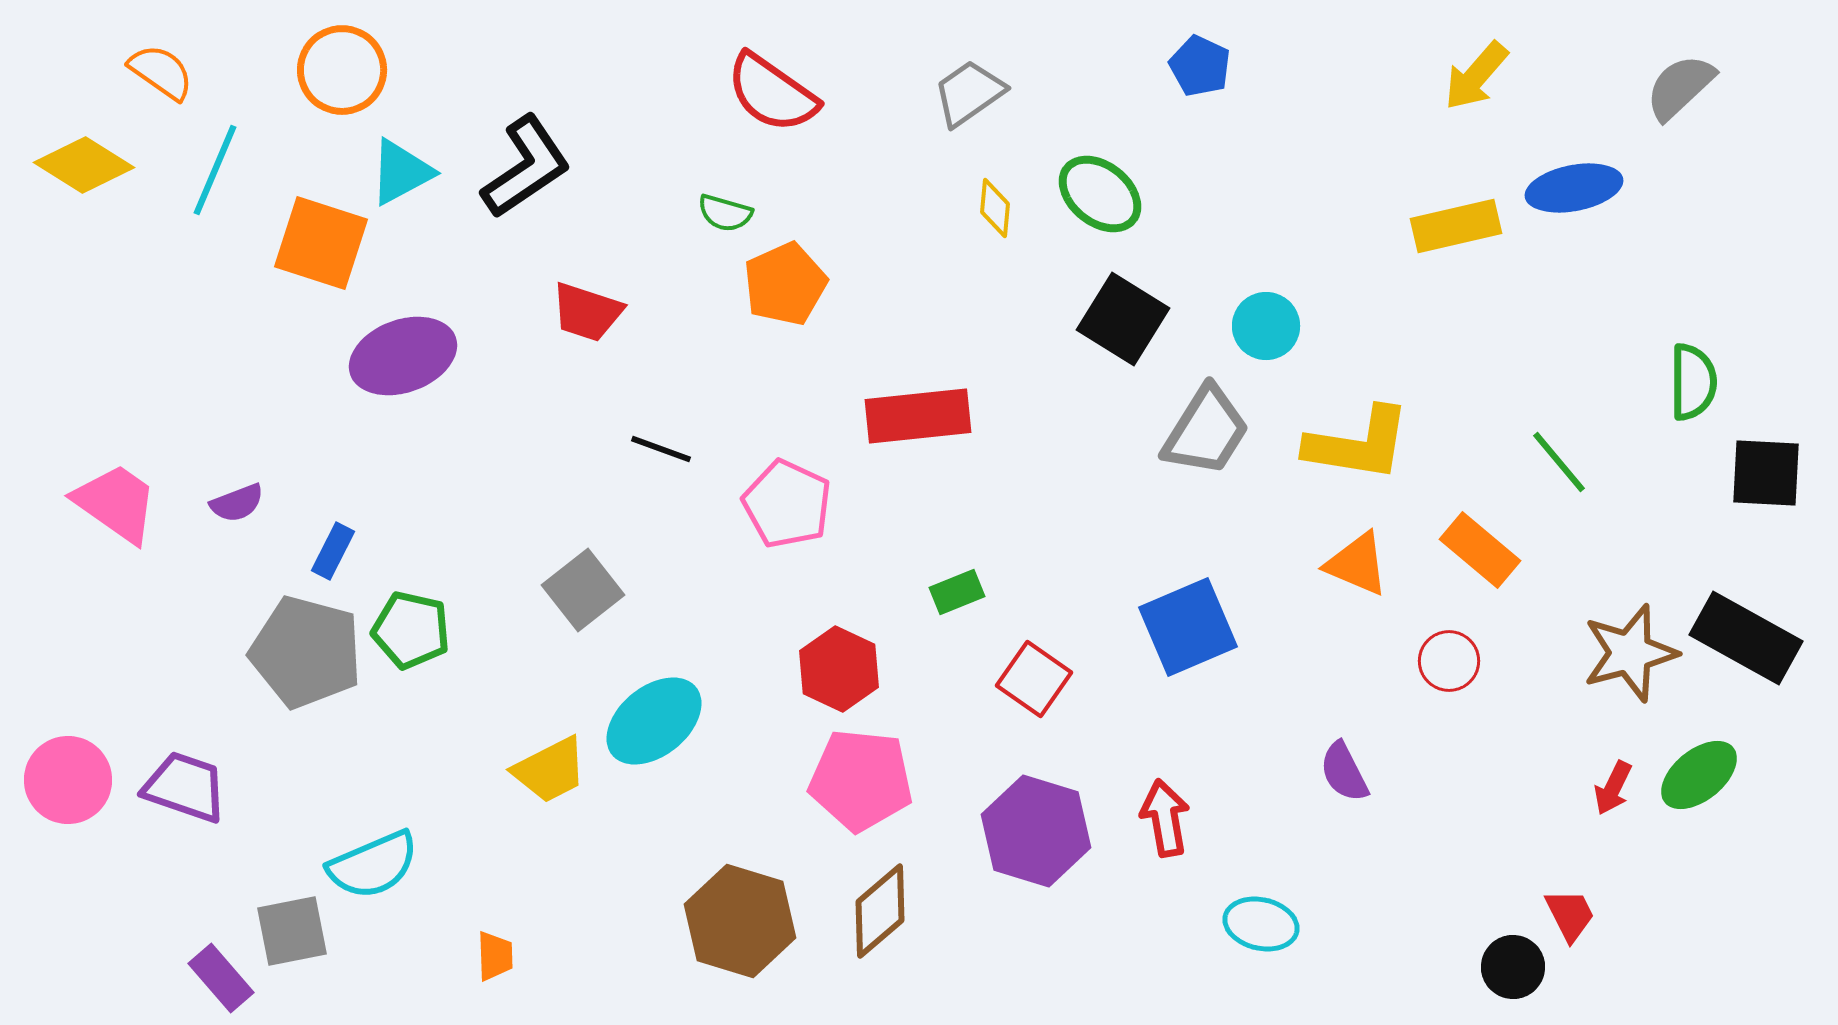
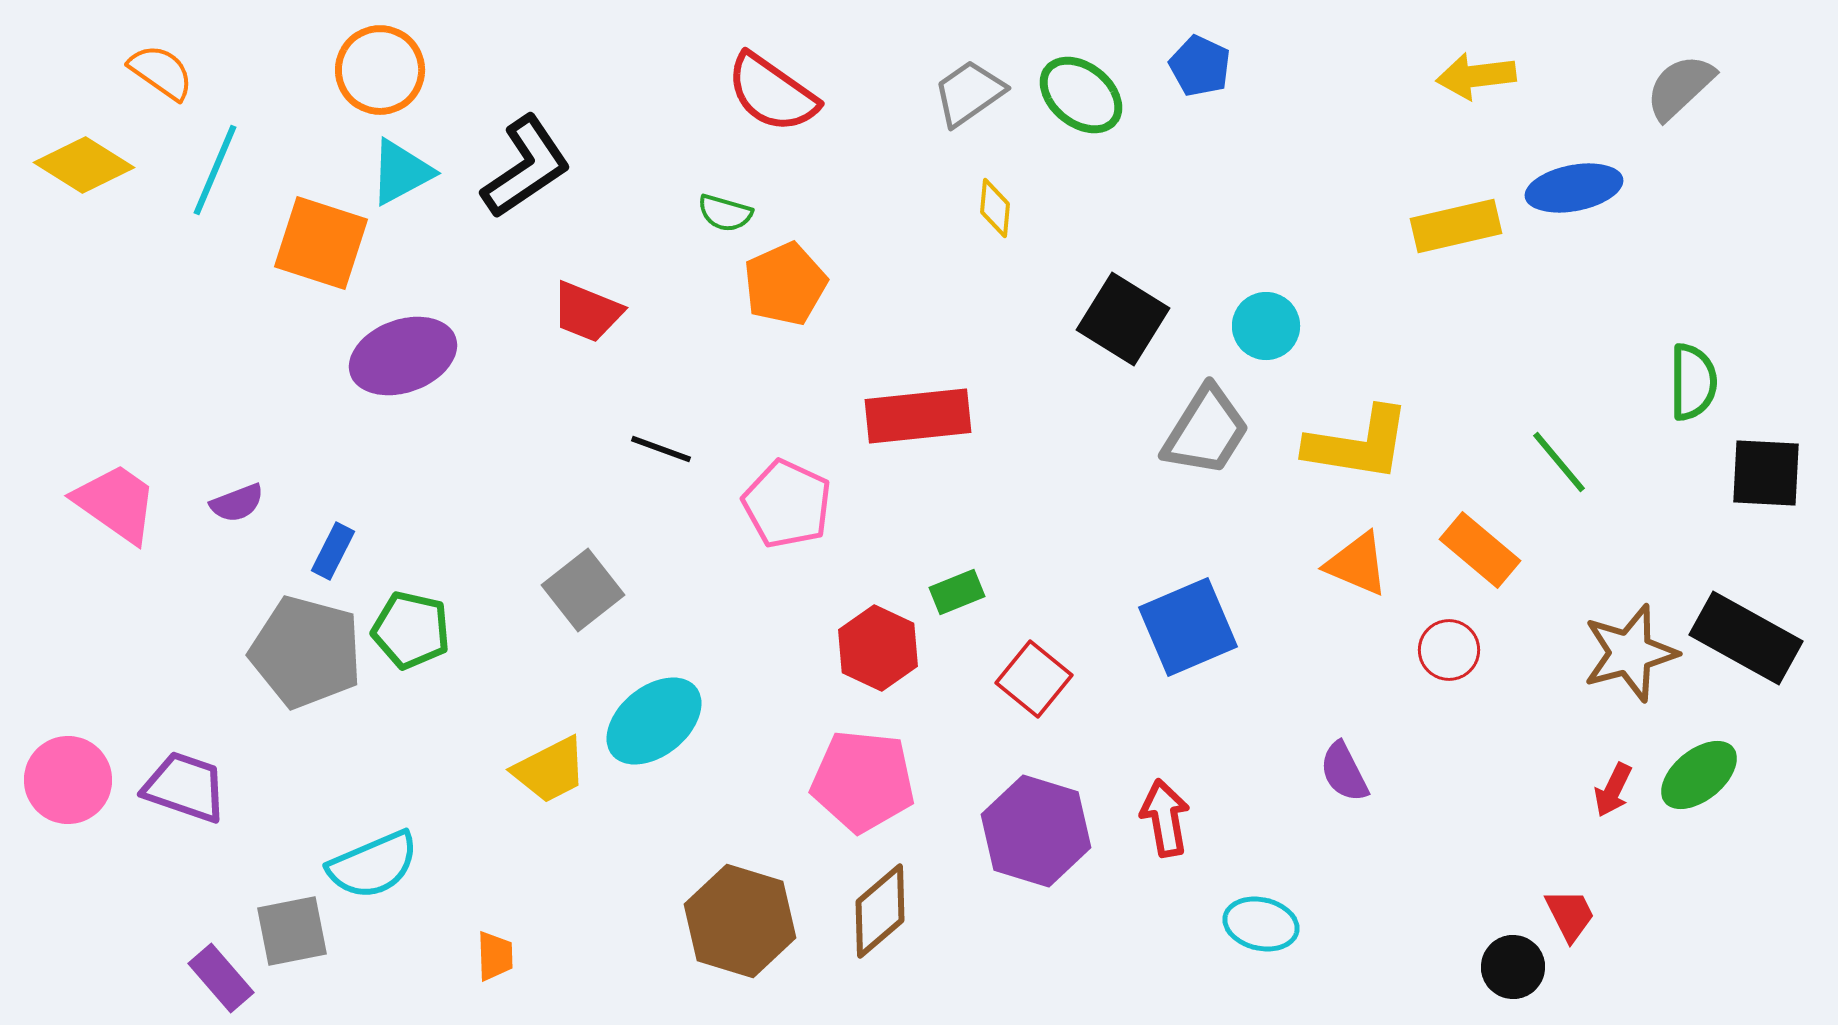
orange circle at (342, 70): moved 38 px right
yellow arrow at (1476, 76): rotated 42 degrees clockwise
green ellipse at (1100, 194): moved 19 px left, 99 px up
red trapezoid at (587, 312): rotated 4 degrees clockwise
red circle at (1449, 661): moved 11 px up
red hexagon at (839, 669): moved 39 px right, 21 px up
red square at (1034, 679): rotated 4 degrees clockwise
pink pentagon at (861, 780): moved 2 px right, 1 px down
red arrow at (1613, 788): moved 2 px down
